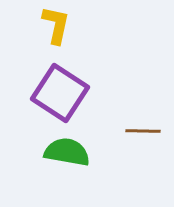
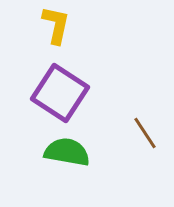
brown line: moved 2 px right, 2 px down; rotated 56 degrees clockwise
